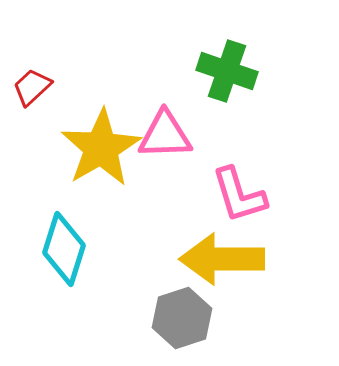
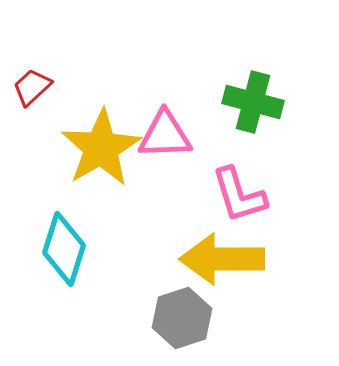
green cross: moved 26 px right, 31 px down; rotated 4 degrees counterclockwise
